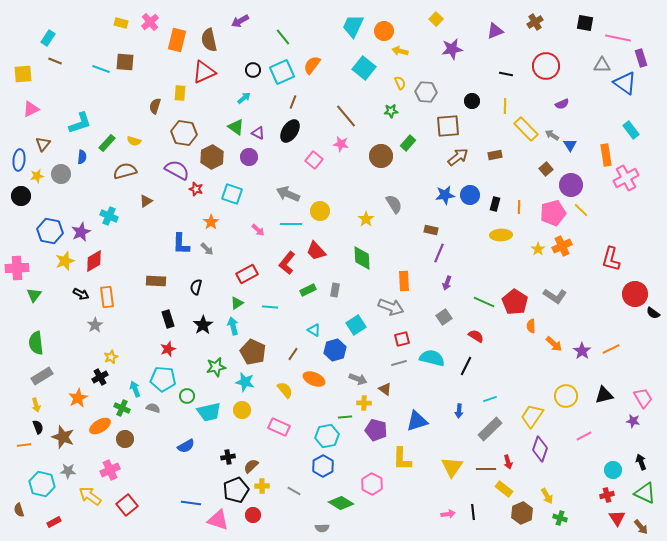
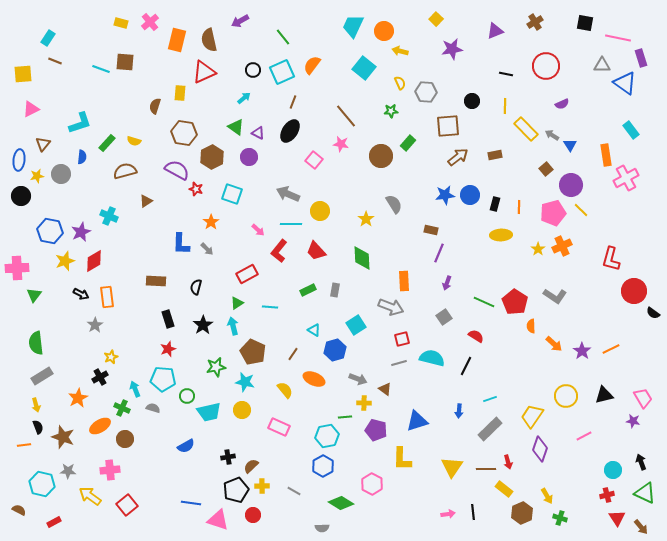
red L-shape at (287, 263): moved 8 px left, 12 px up
red circle at (635, 294): moved 1 px left, 3 px up
pink cross at (110, 470): rotated 18 degrees clockwise
brown semicircle at (19, 510): rotated 136 degrees clockwise
